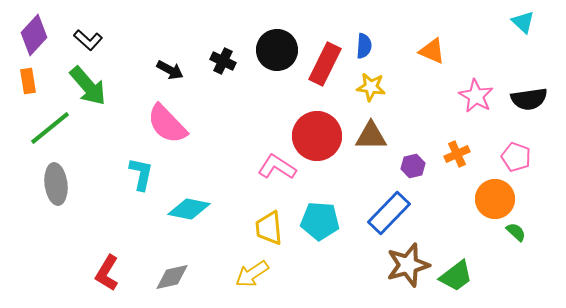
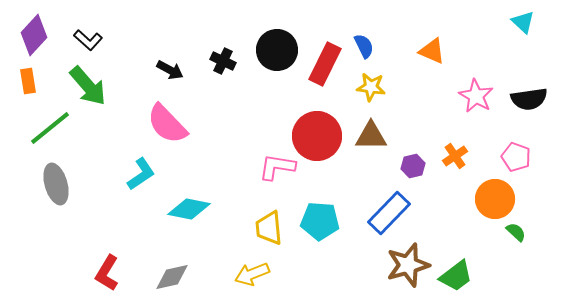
blue semicircle: rotated 30 degrees counterclockwise
orange cross: moved 2 px left, 2 px down; rotated 10 degrees counterclockwise
pink L-shape: rotated 24 degrees counterclockwise
cyan L-shape: rotated 44 degrees clockwise
gray ellipse: rotated 9 degrees counterclockwise
yellow arrow: rotated 12 degrees clockwise
